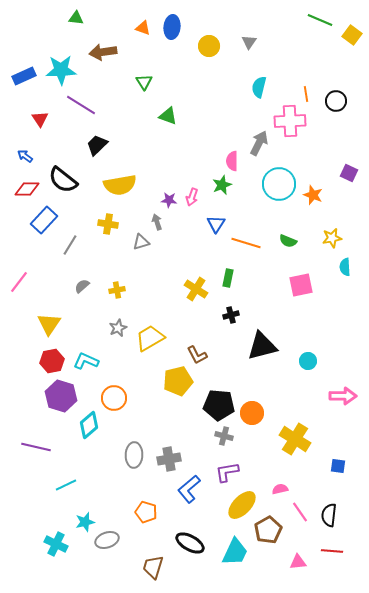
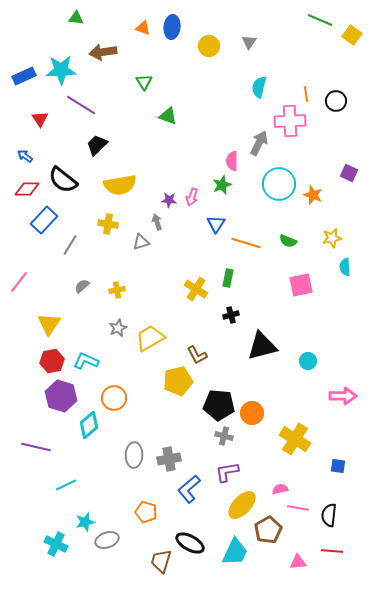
pink line at (300, 512): moved 2 px left, 4 px up; rotated 45 degrees counterclockwise
brown trapezoid at (153, 567): moved 8 px right, 6 px up
